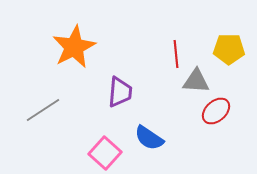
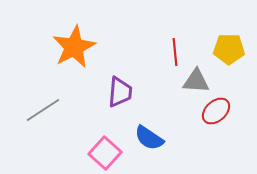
red line: moved 1 px left, 2 px up
